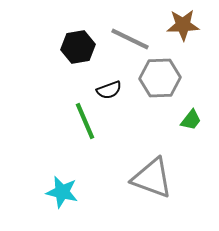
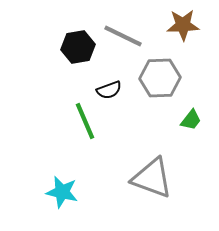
gray line: moved 7 px left, 3 px up
